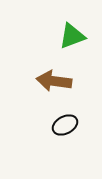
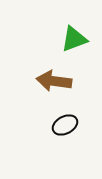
green triangle: moved 2 px right, 3 px down
